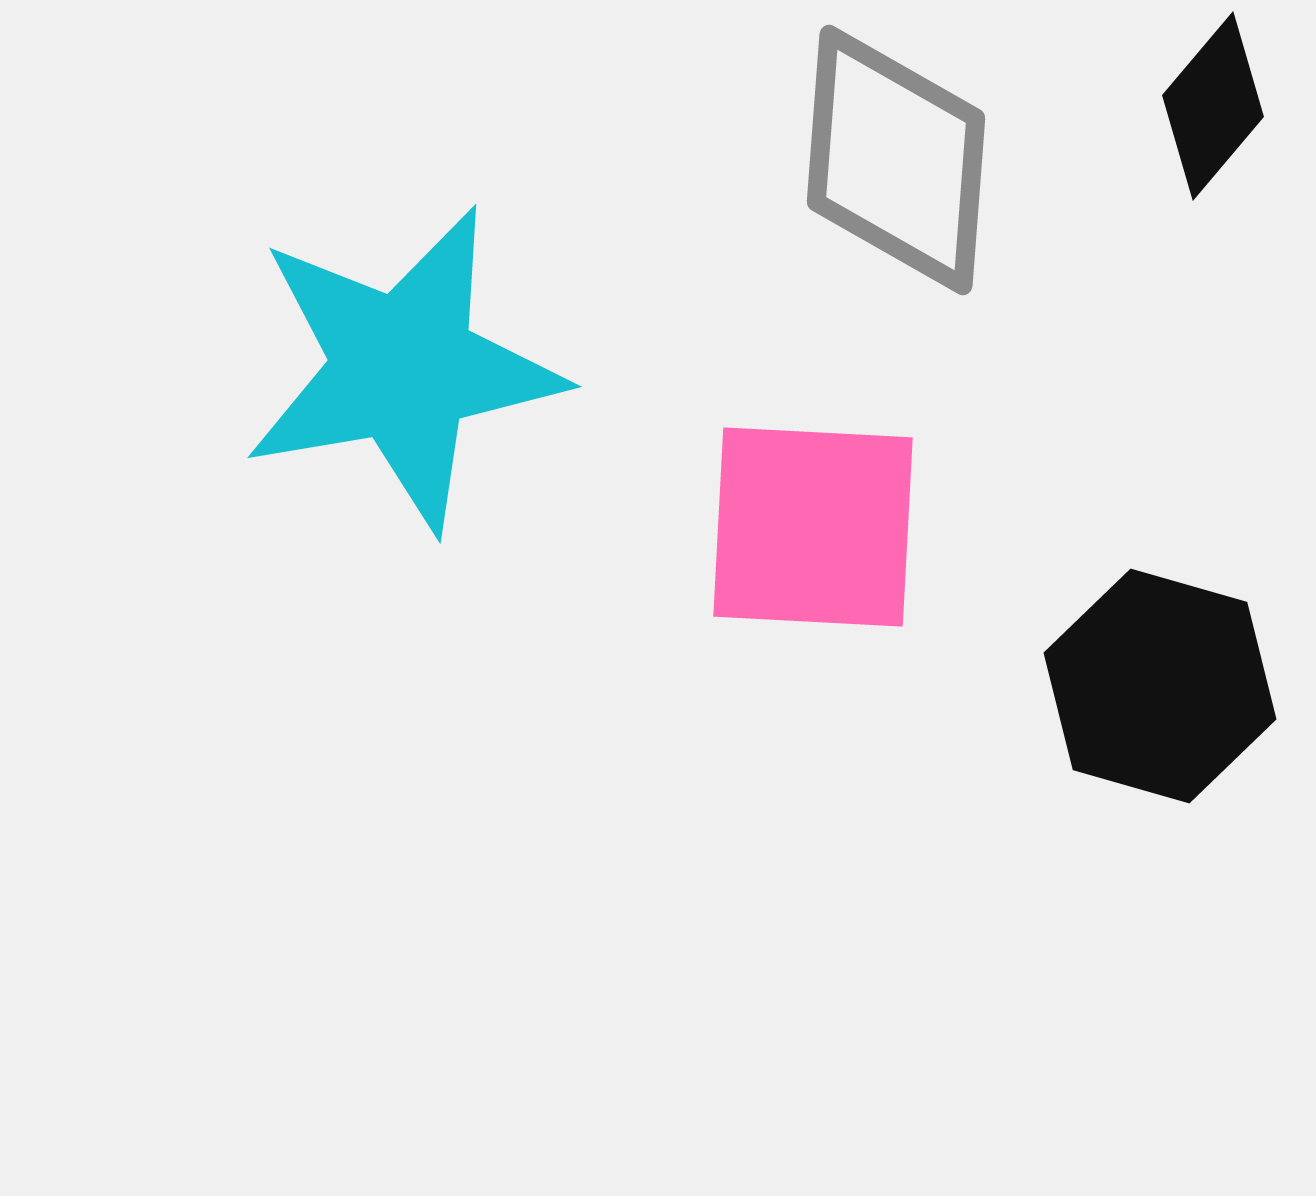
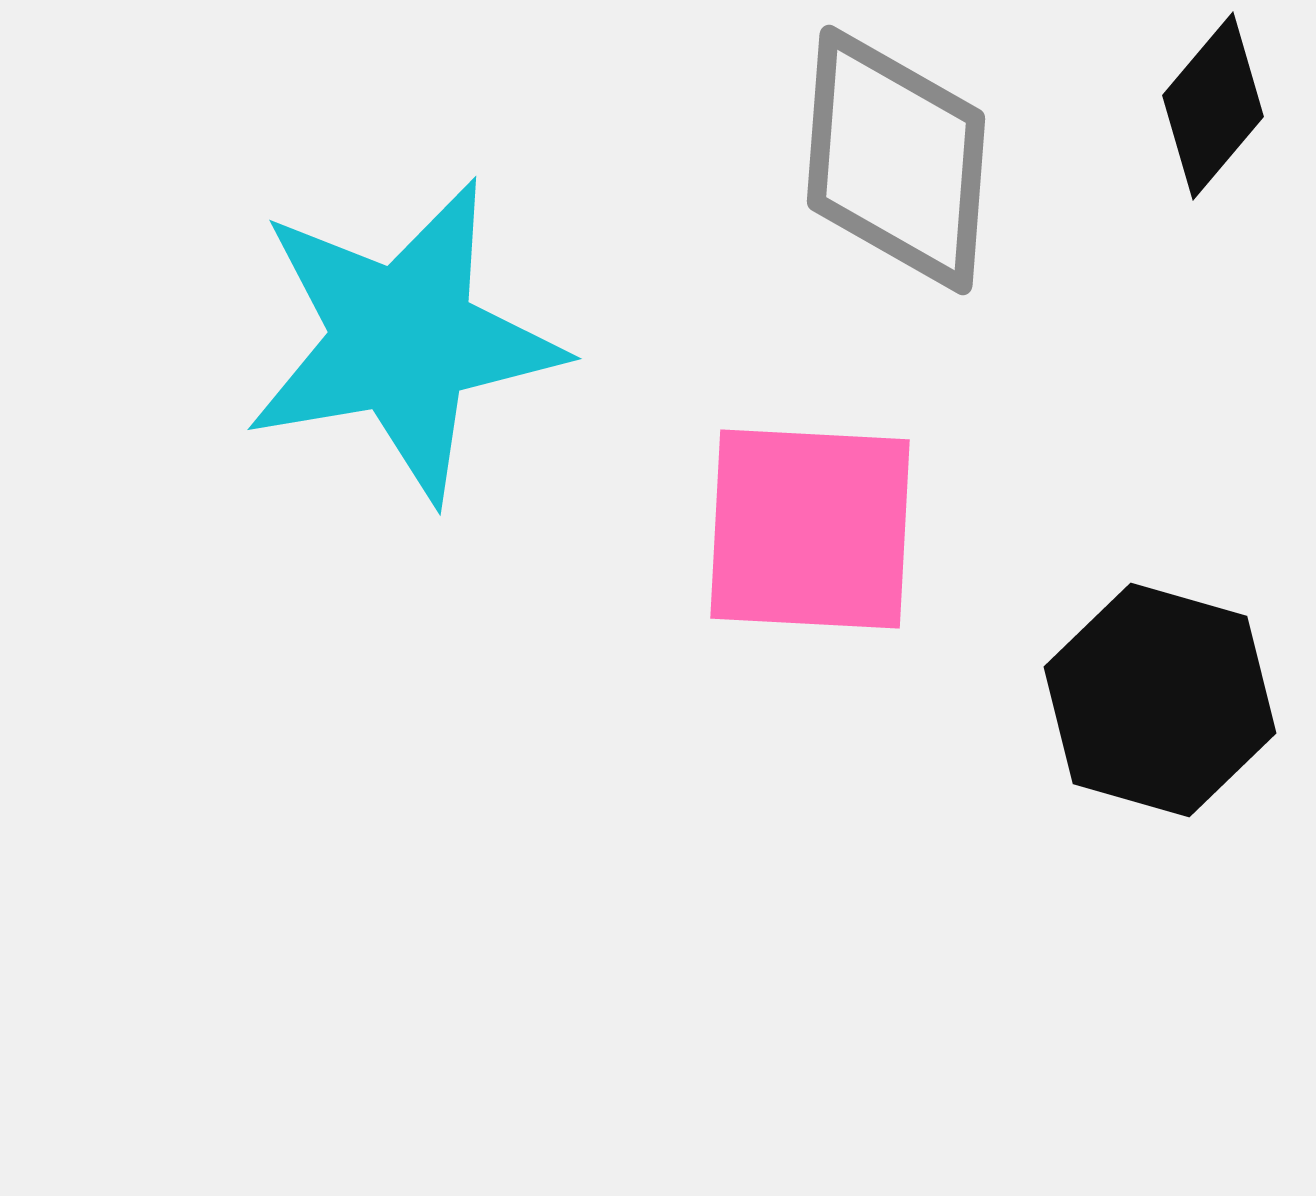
cyan star: moved 28 px up
pink square: moved 3 px left, 2 px down
black hexagon: moved 14 px down
